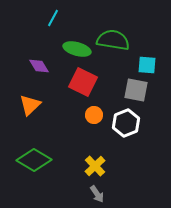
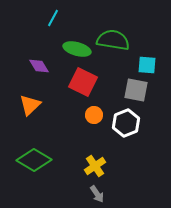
yellow cross: rotated 10 degrees clockwise
